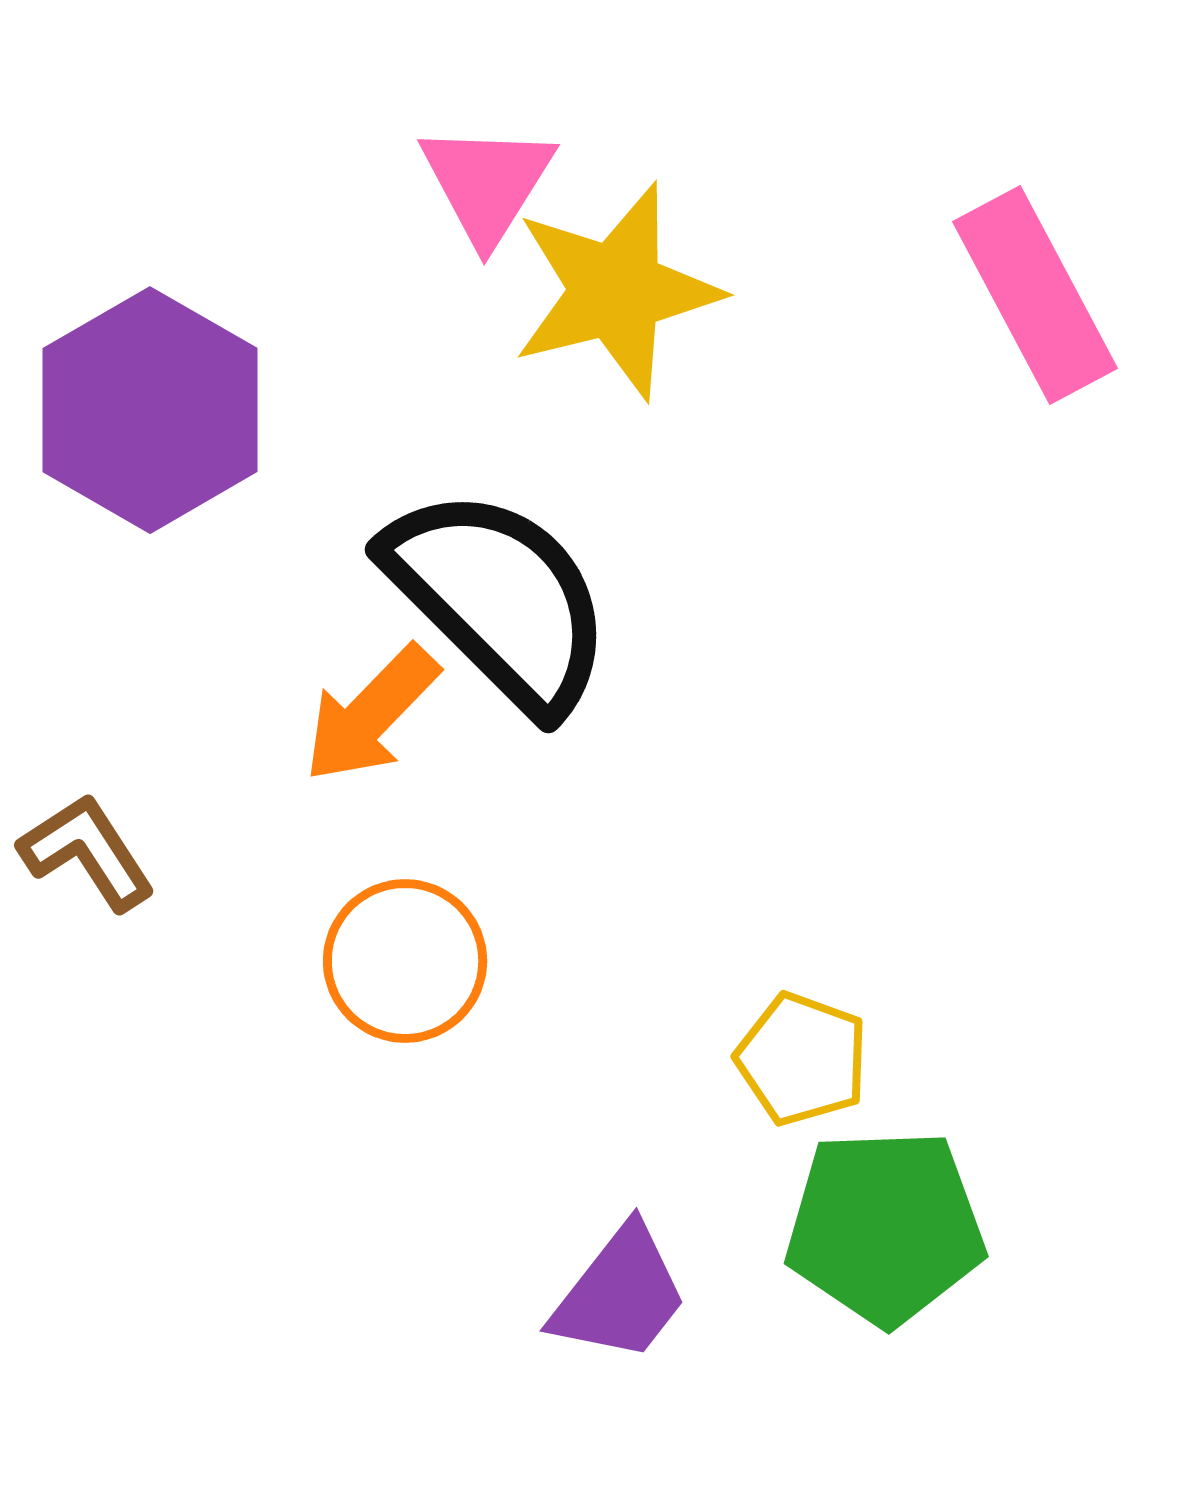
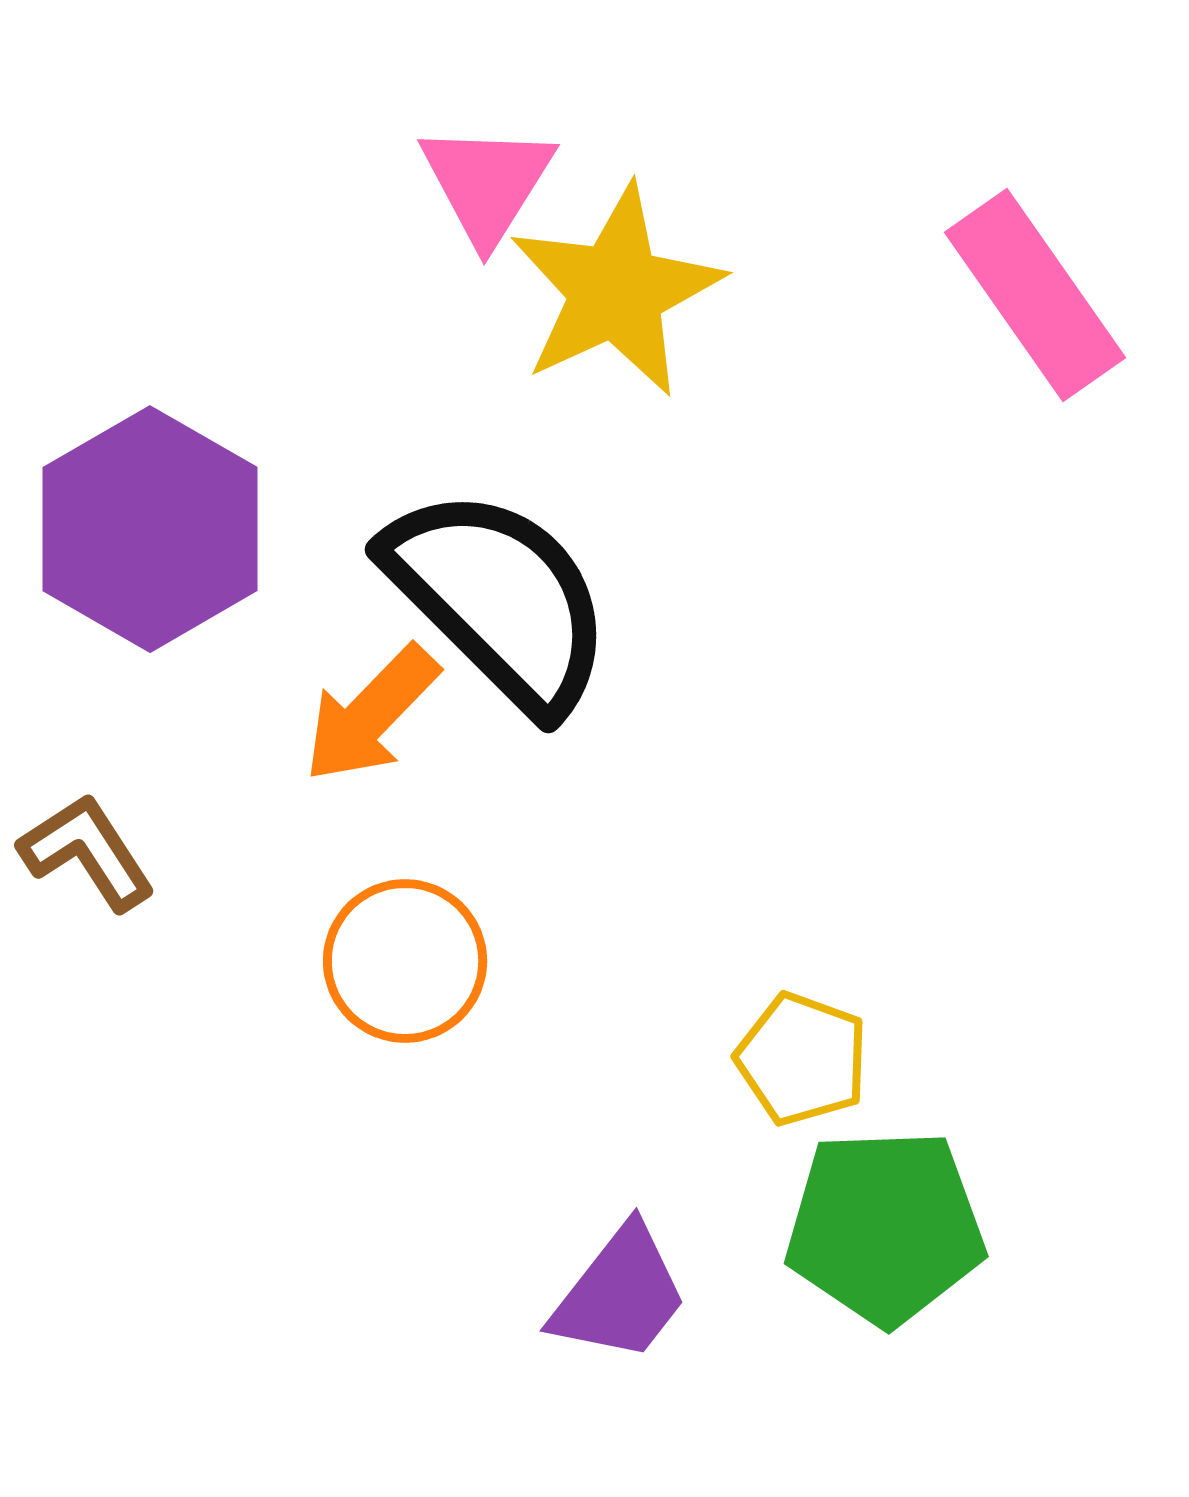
yellow star: rotated 11 degrees counterclockwise
pink rectangle: rotated 7 degrees counterclockwise
purple hexagon: moved 119 px down
